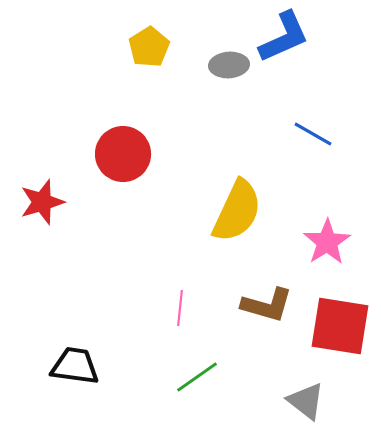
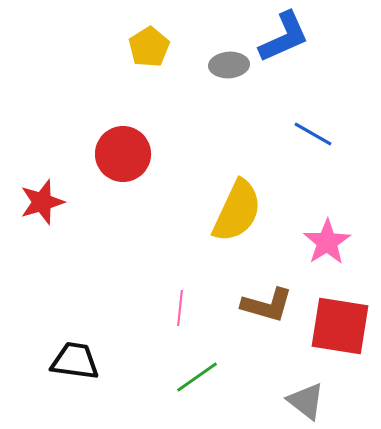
black trapezoid: moved 5 px up
